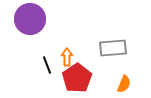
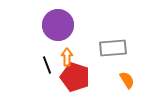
purple circle: moved 28 px right, 6 px down
red pentagon: moved 2 px left, 1 px up; rotated 20 degrees counterclockwise
orange semicircle: moved 3 px right, 4 px up; rotated 54 degrees counterclockwise
